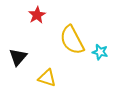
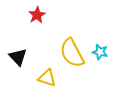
yellow semicircle: moved 13 px down
black triangle: rotated 24 degrees counterclockwise
